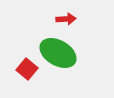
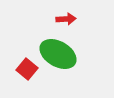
green ellipse: moved 1 px down
